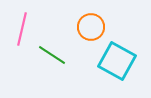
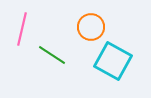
cyan square: moved 4 px left
